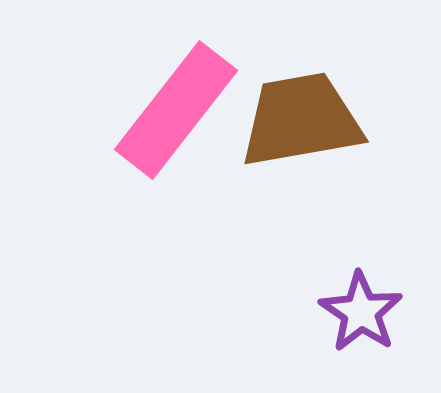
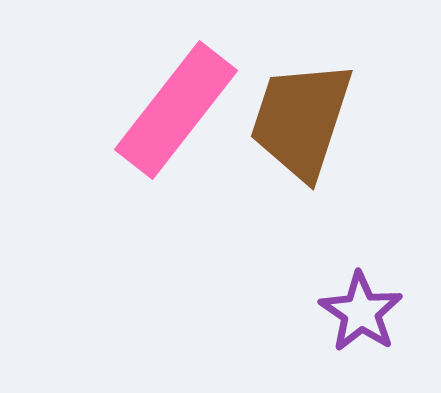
brown trapezoid: rotated 62 degrees counterclockwise
